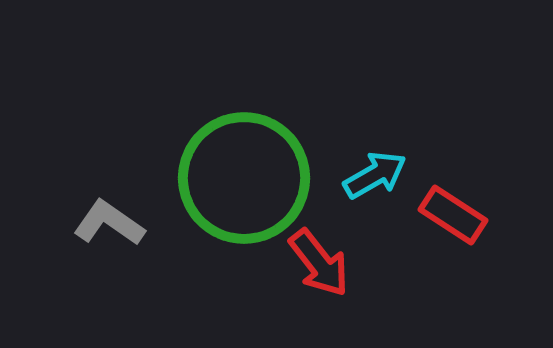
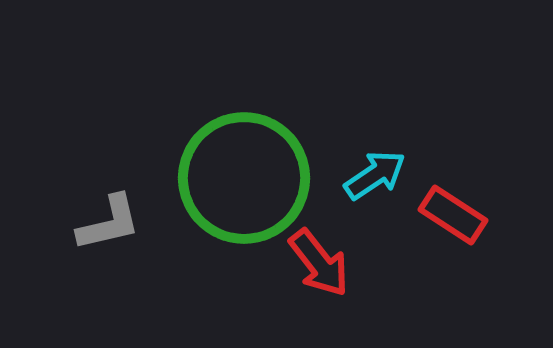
cyan arrow: rotated 4 degrees counterclockwise
gray L-shape: rotated 132 degrees clockwise
